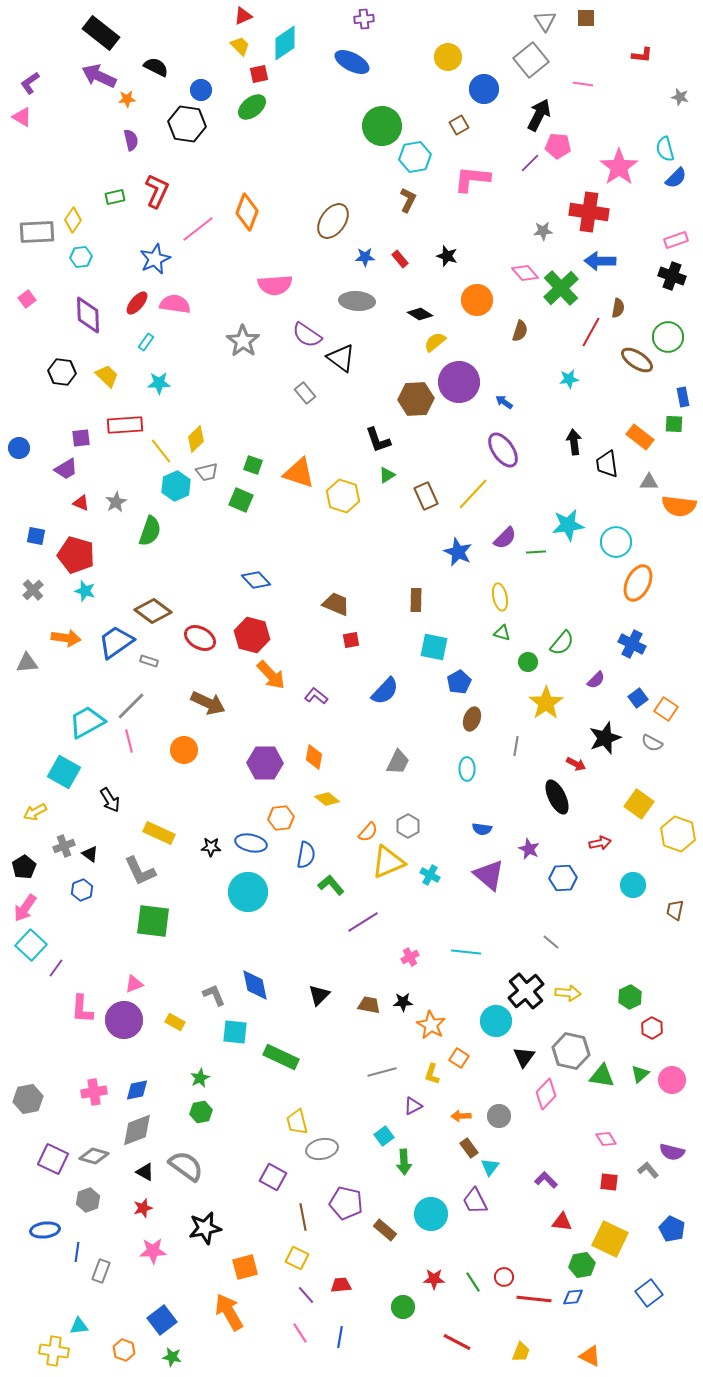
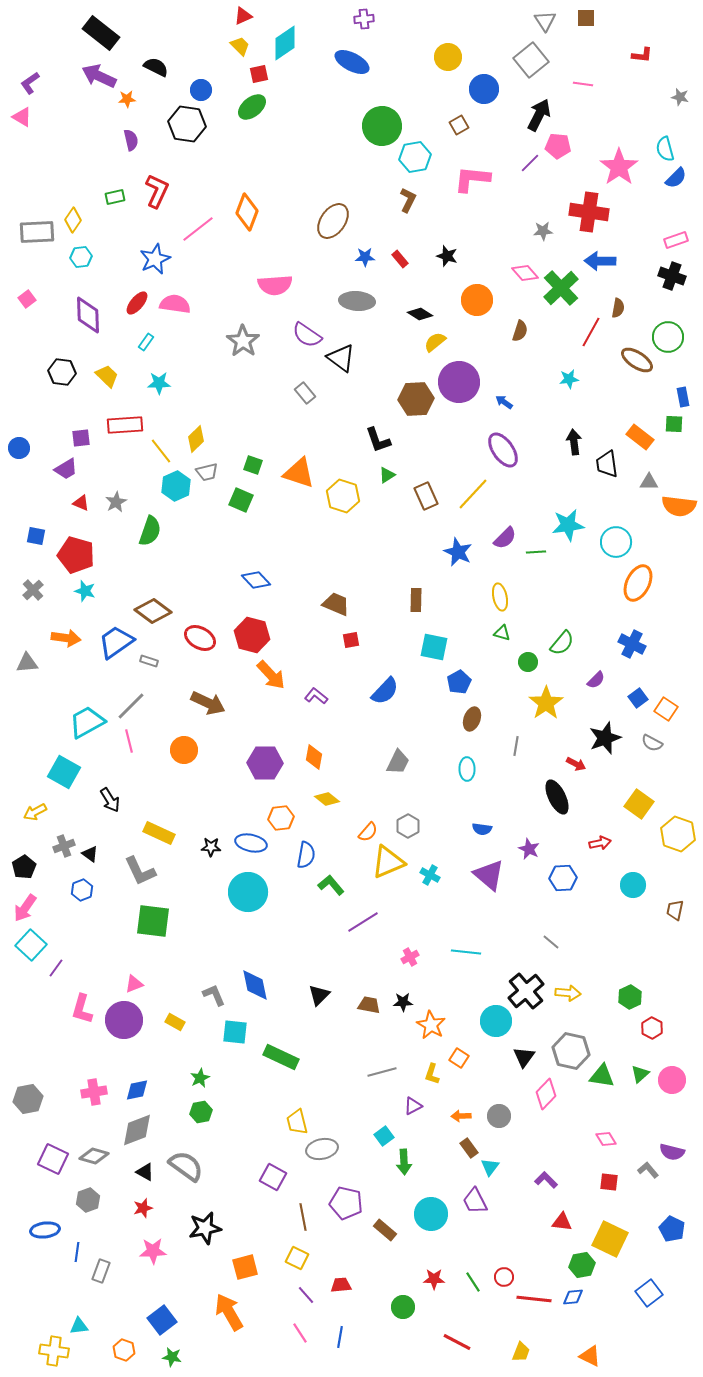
pink L-shape at (82, 1009): rotated 12 degrees clockwise
